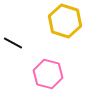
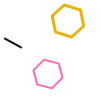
yellow hexagon: moved 3 px right
